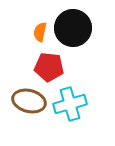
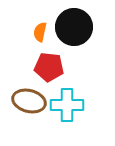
black circle: moved 1 px right, 1 px up
cyan cross: moved 3 px left, 1 px down; rotated 16 degrees clockwise
